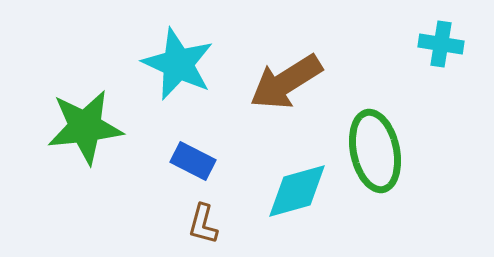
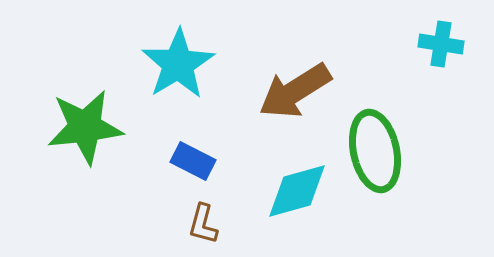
cyan star: rotated 16 degrees clockwise
brown arrow: moved 9 px right, 9 px down
